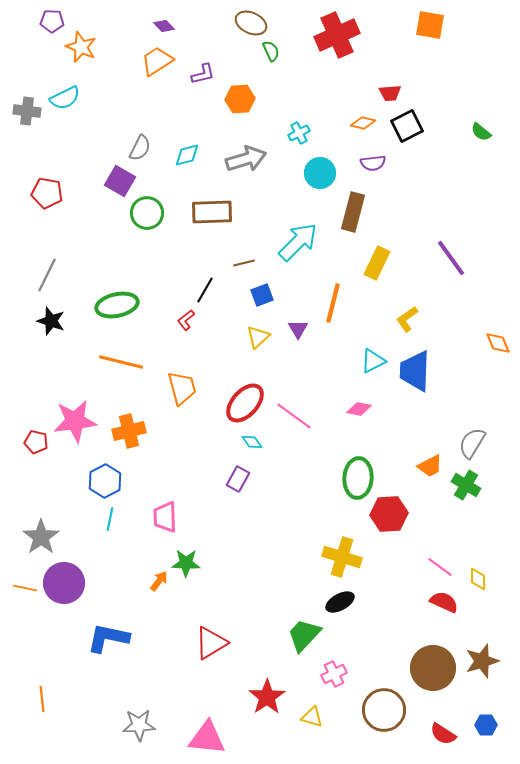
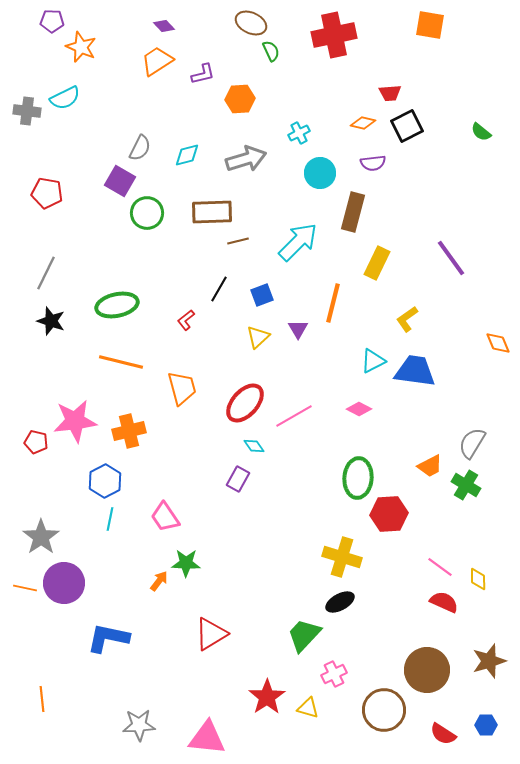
red cross at (337, 35): moved 3 px left; rotated 12 degrees clockwise
brown line at (244, 263): moved 6 px left, 22 px up
gray line at (47, 275): moved 1 px left, 2 px up
black line at (205, 290): moved 14 px right, 1 px up
blue trapezoid at (415, 371): rotated 96 degrees clockwise
pink diamond at (359, 409): rotated 15 degrees clockwise
pink line at (294, 416): rotated 66 degrees counterclockwise
cyan diamond at (252, 442): moved 2 px right, 4 px down
pink trapezoid at (165, 517): rotated 32 degrees counterclockwise
red triangle at (211, 643): moved 9 px up
brown star at (482, 661): moved 7 px right
brown circle at (433, 668): moved 6 px left, 2 px down
yellow triangle at (312, 717): moved 4 px left, 9 px up
